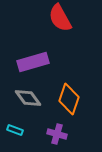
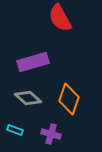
gray diamond: rotated 12 degrees counterclockwise
purple cross: moved 6 px left
